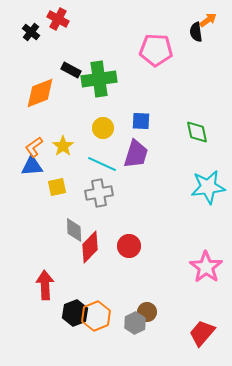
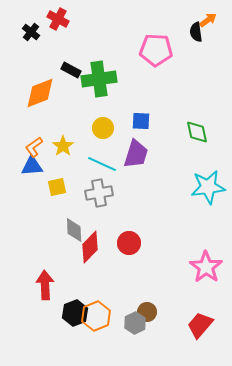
red circle: moved 3 px up
red trapezoid: moved 2 px left, 8 px up
